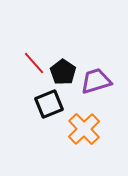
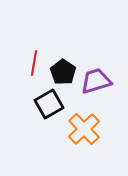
red line: rotated 50 degrees clockwise
black square: rotated 8 degrees counterclockwise
